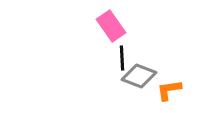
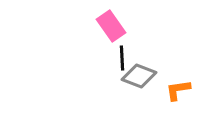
orange L-shape: moved 9 px right
